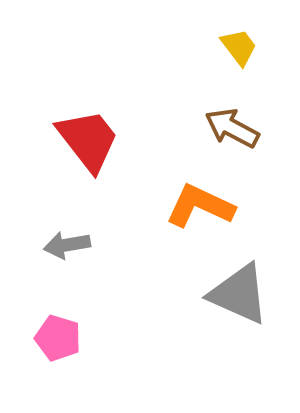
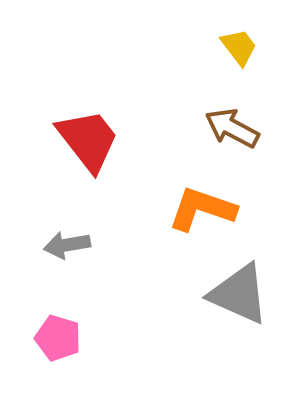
orange L-shape: moved 2 px right, 3 px down; rotated 6 degrees counterclockwise
